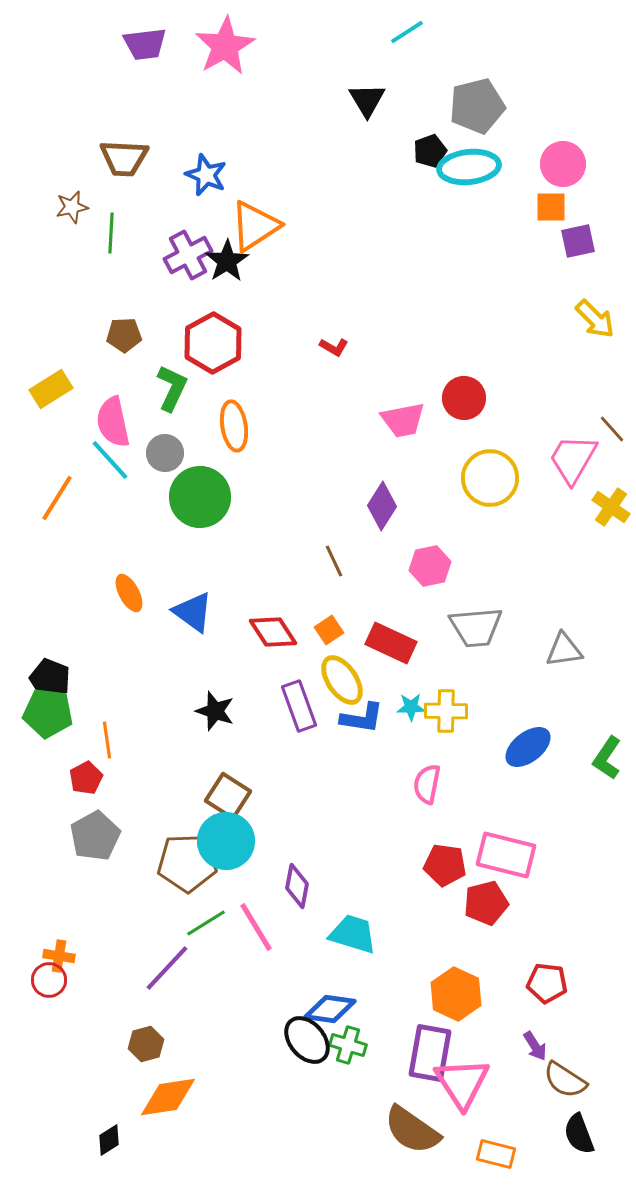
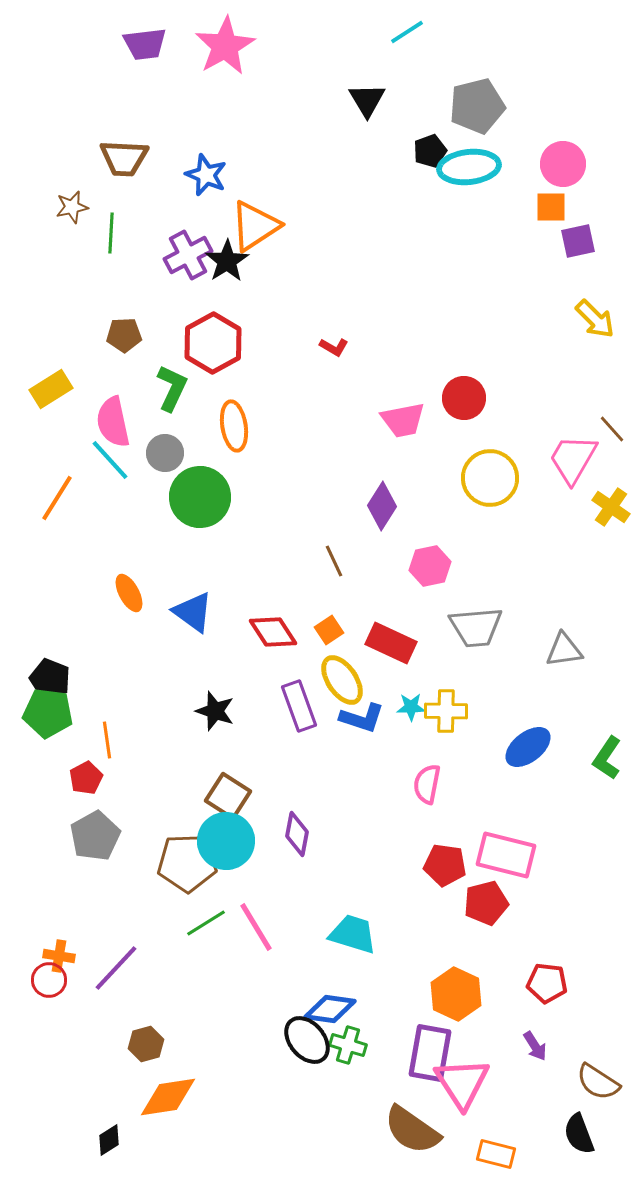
blue L-shape at (362, 718): rotated 9 degrees clockwise
purple diamond at (297, 886): moved 52 px up
purple line at (167, 968): moved 51 px left
brown semicircle at (565, 1080): moved 33 px right, 2 px down
